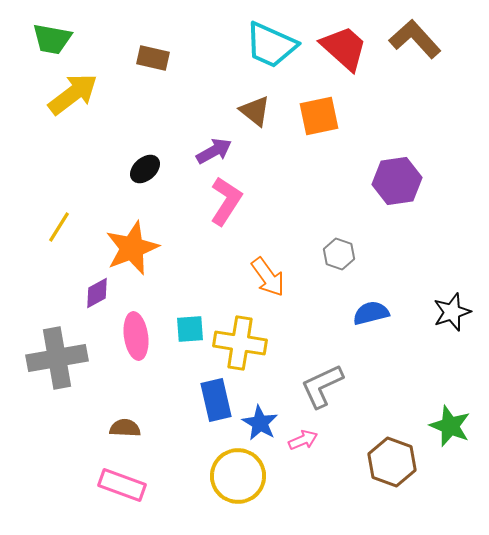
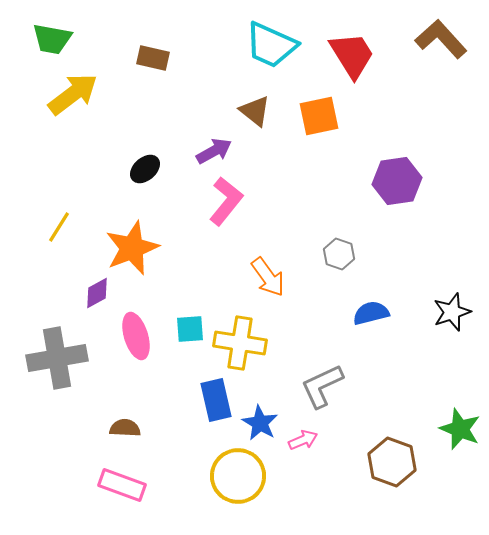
brown L-shape: moved 26 px right
red trapezoid: moved 8 px right, 7 px down; rotated 16 degrees clockwise
pink L-shape: rotated 6 degrees clockwise
pink ellipse: rotated 9 degrees counterclockwise
green star: moved 10 px right, 3 px down
